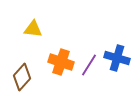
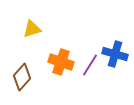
yellow triangle: moved 1 px left; rotated 24 degrees counterclockwise
blue cross: moved 2 px left, 4 px up
purple line: moved 1 px right
